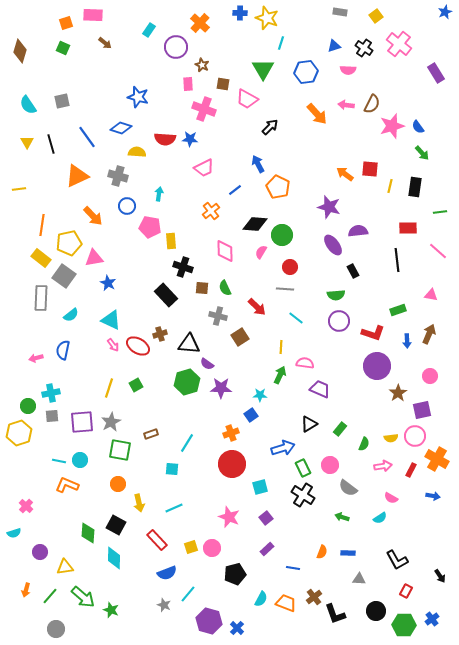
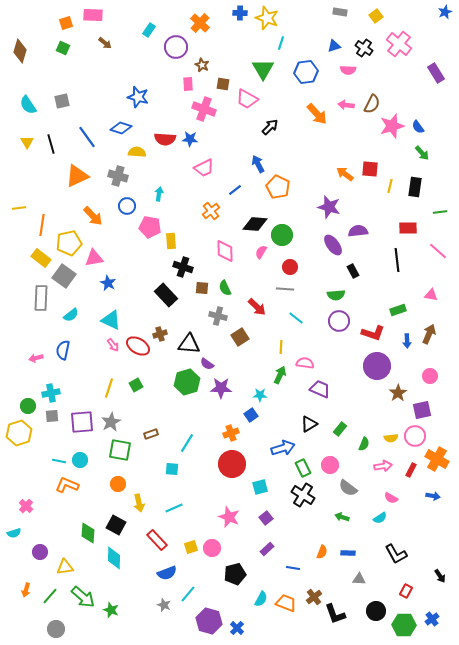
yellow line at (19, 189): moved 19 px down
black L-shape at (397, 560): moved 1 px left, 6 px up
